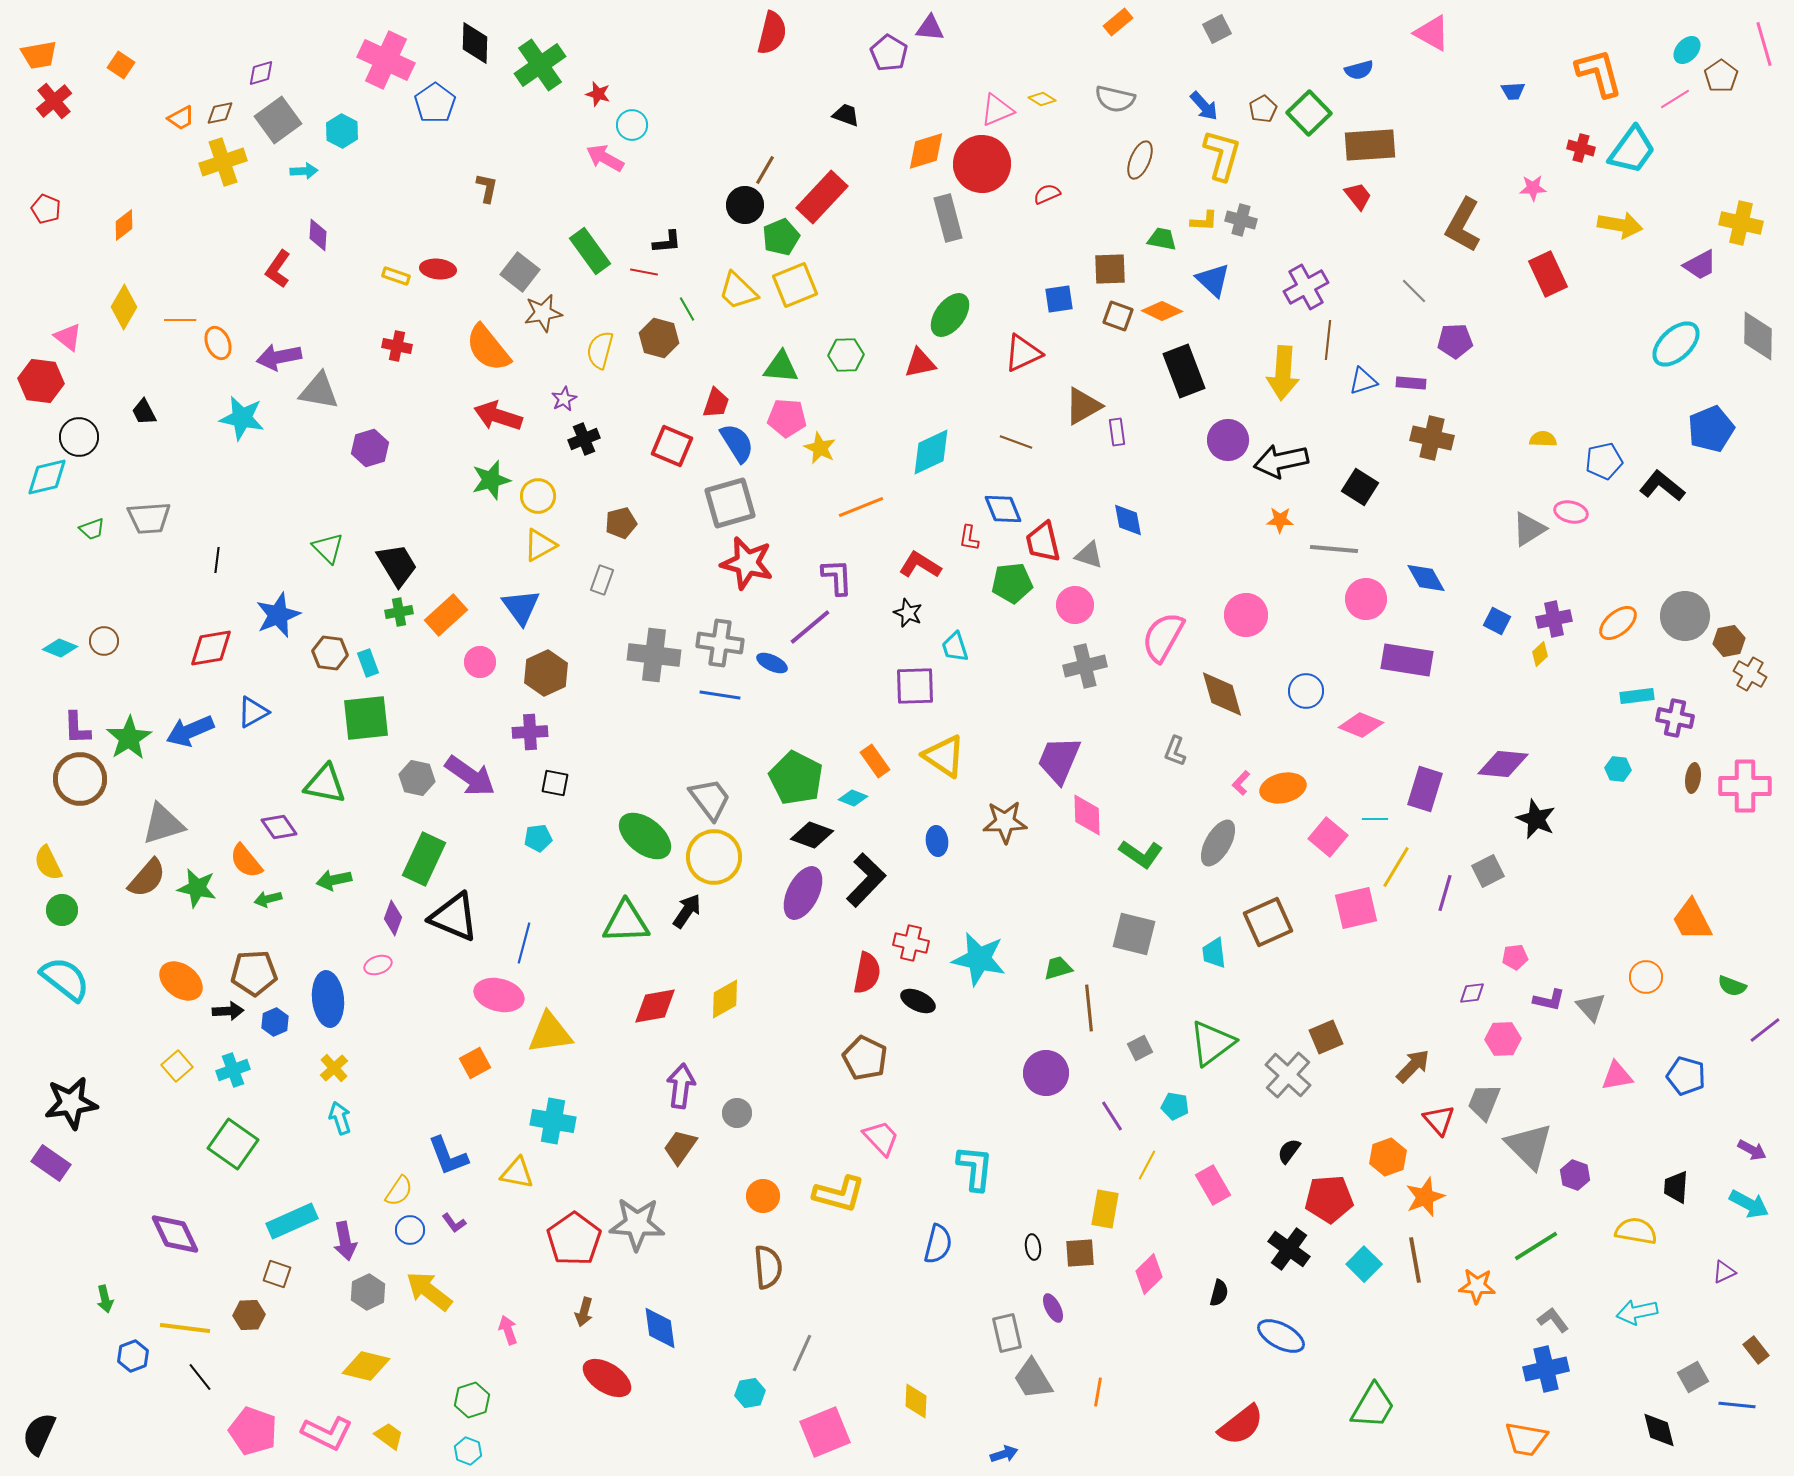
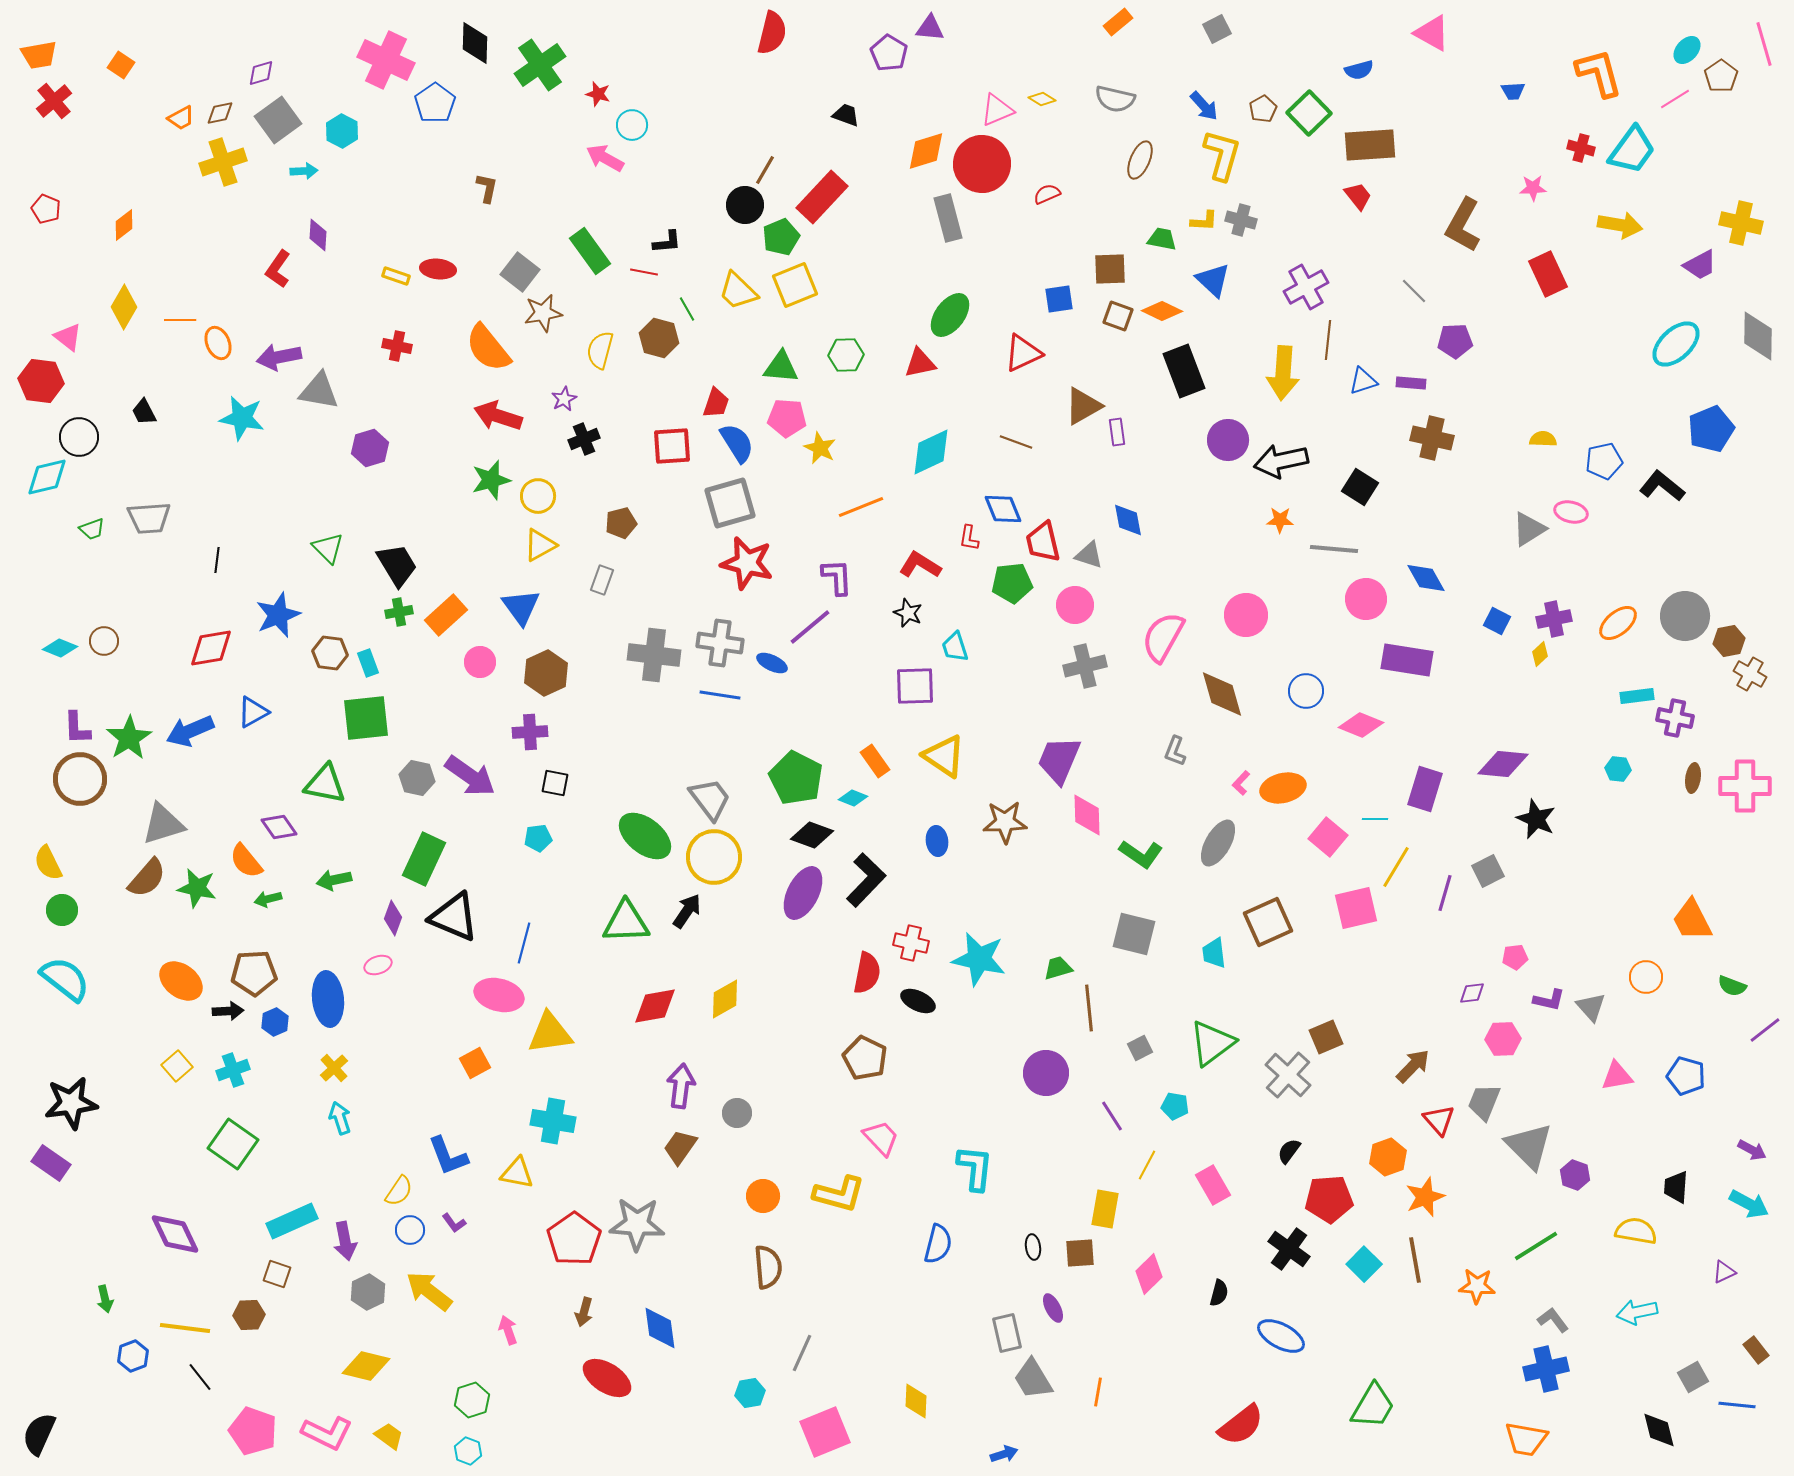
red square at (672, 446): rotated 27 degrees counterclockwise
